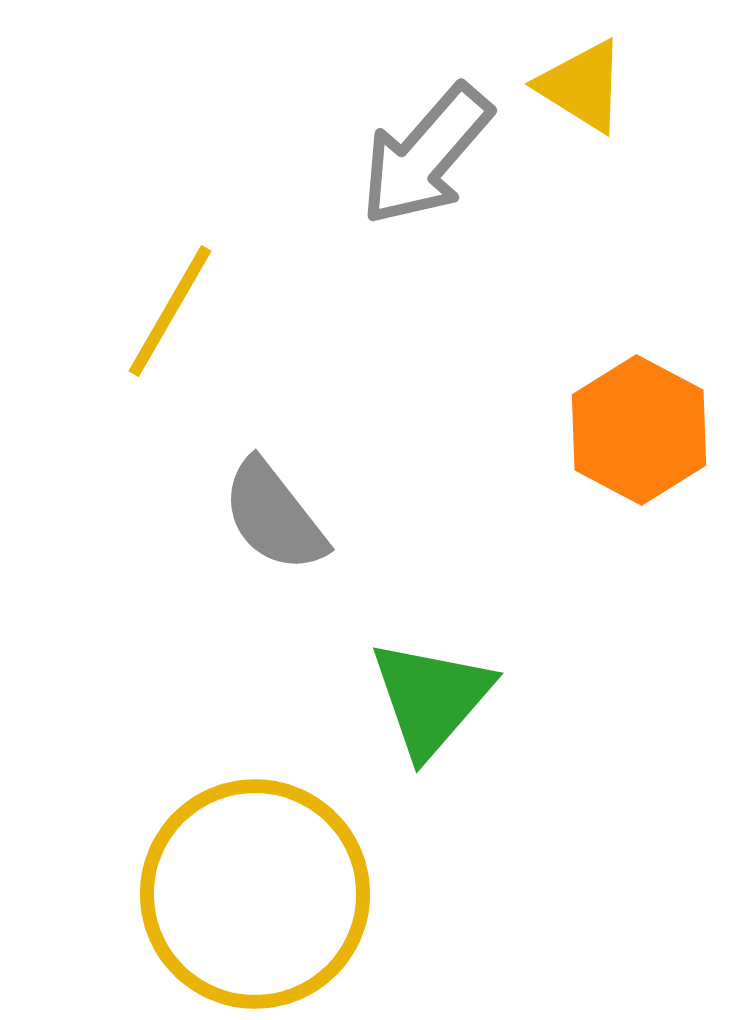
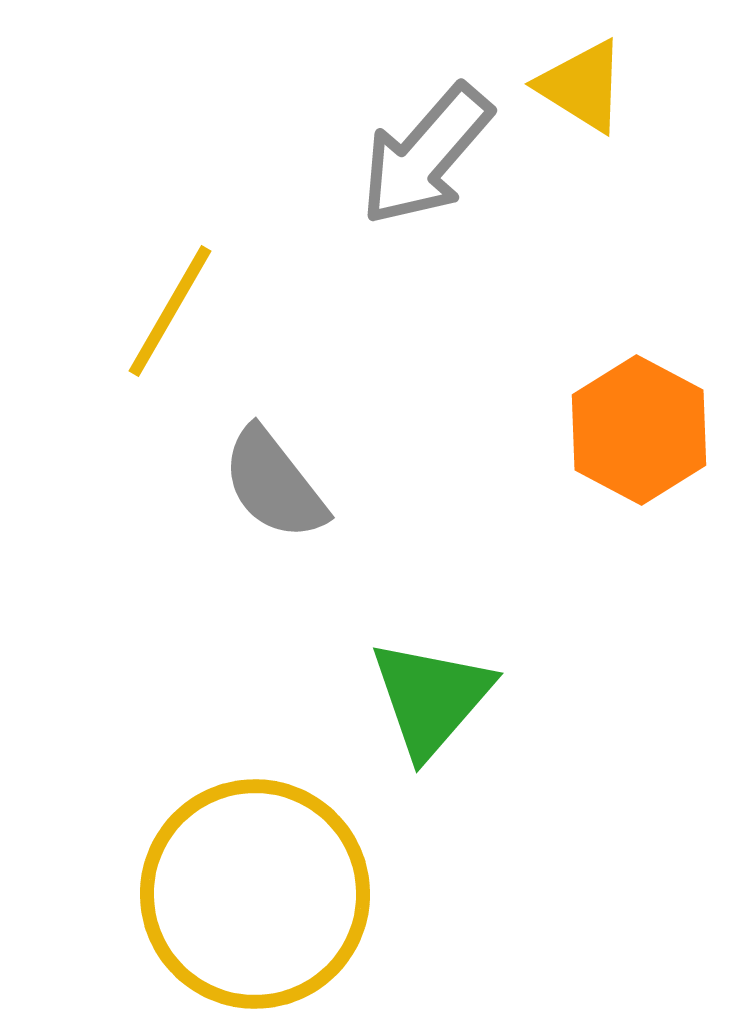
gray semicircle: moved 32 px up
